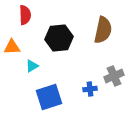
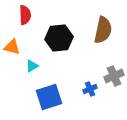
orange triangle: rotated 18 degrees clockwise
blue cross: rotated 16 degrees counterclockwise
